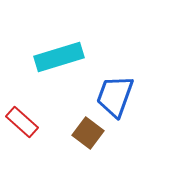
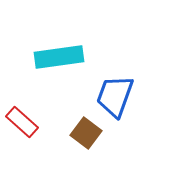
cyan rectangle: rotated 9 degrees clockwise
brown square: moved 2 px left
